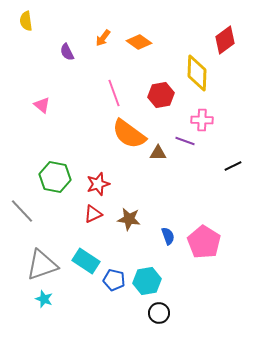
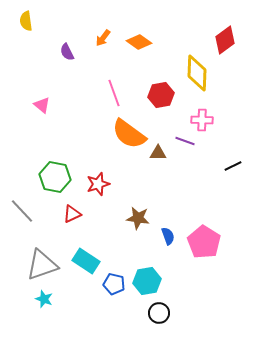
red triangle: moved 21 px left
brown star: moved 9 px right, 1 px up
blue pentagon: moved 4 px down
